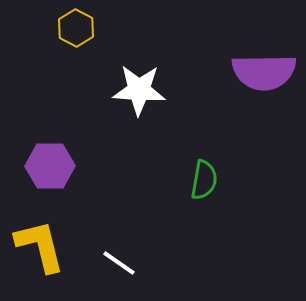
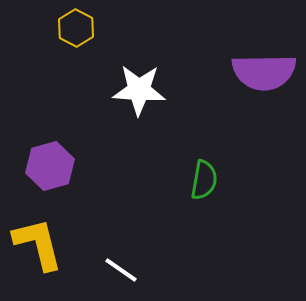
purple hexagon: rotated 15 degrees counterclockwise
yellow L-shape: moved 2 px left, 2 px up
white line: moved 2 px right, 7 px down
